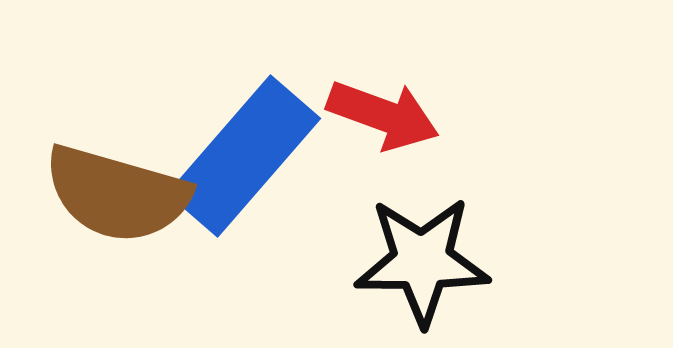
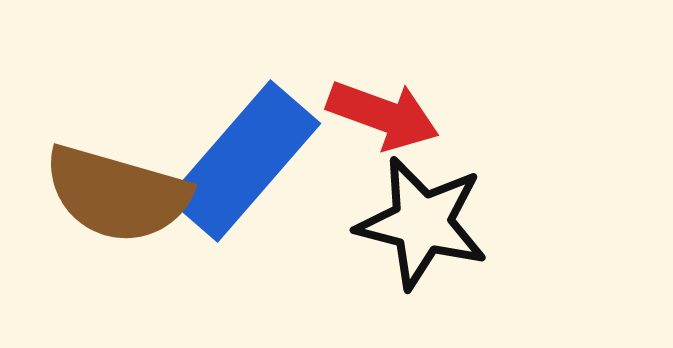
blue rectangle: moved 5 px down
black star: moved 38 px up; rotated 14 degrees clockwise
